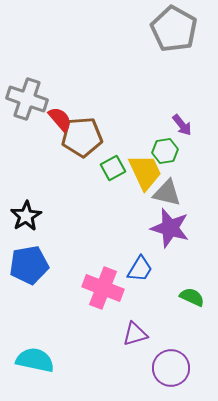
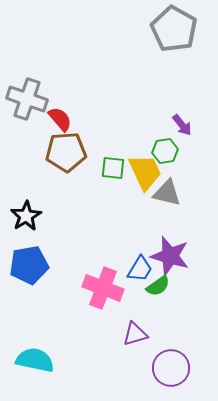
brown pentagon: moved 16 px left, 15 px down
green square: rotated 35 degrees clockwise
purple star: moved 28 px down
green semicircle: moved 34 px left, 11 px up; rotated 120 degrees clockwise
